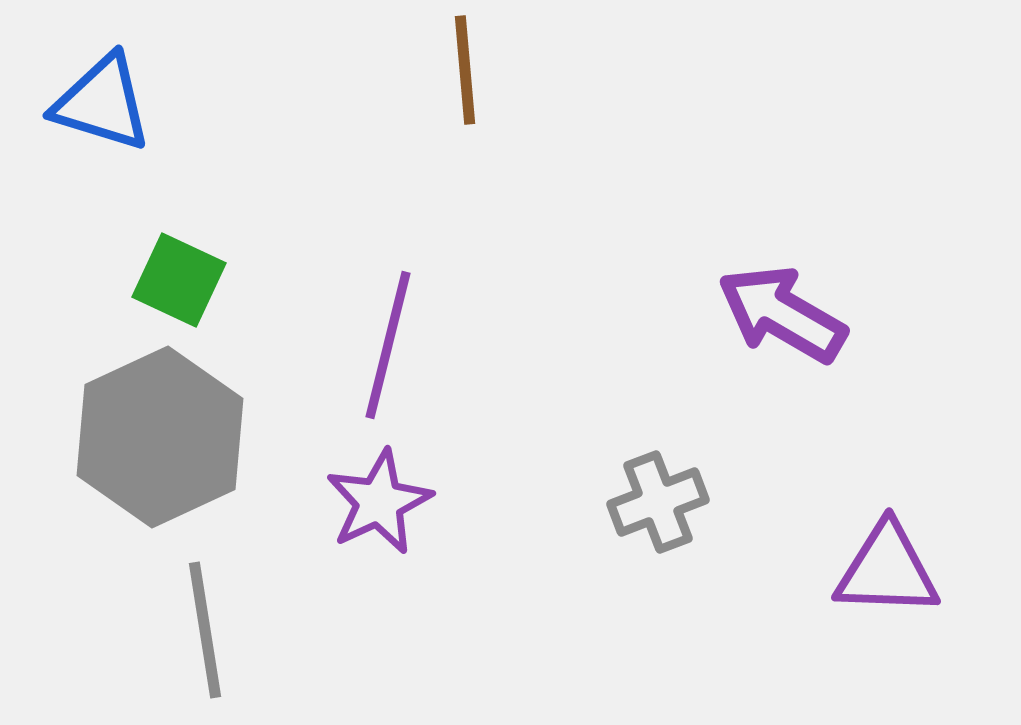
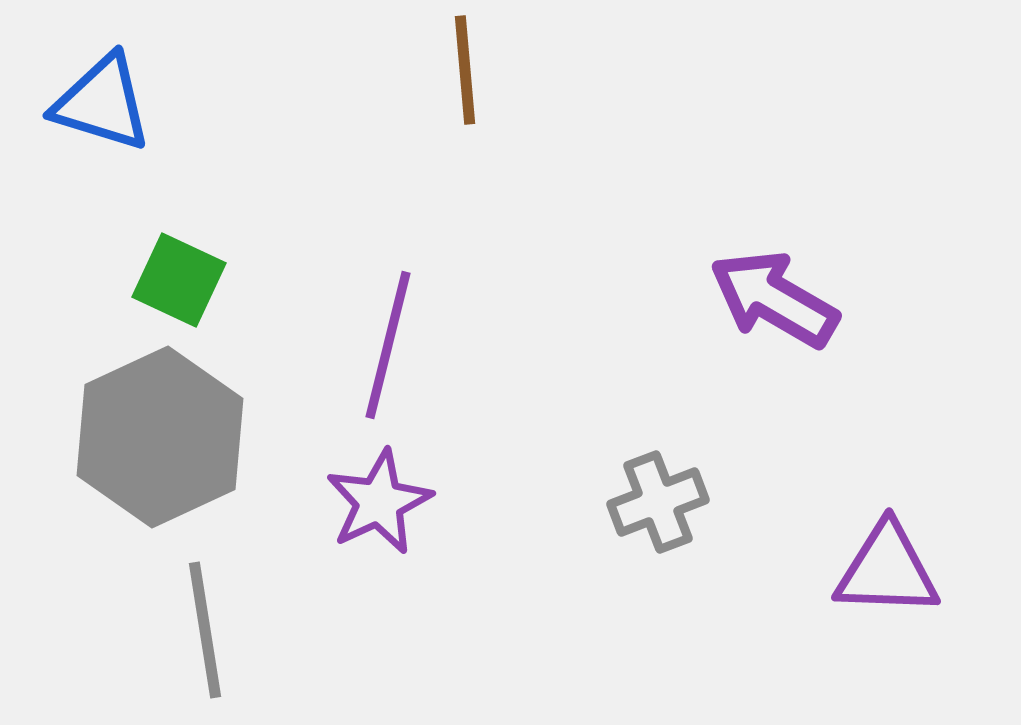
purple arrow: moved 8 px left, 15 px up
